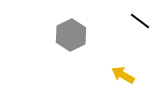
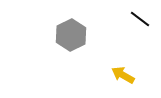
black line: moved 2 px up
